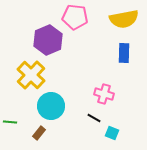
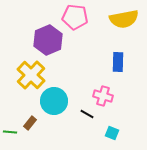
blue rectangle: moved 6 px left, 9 px down
pink cross: moved 1 px left, 2 px down
cyan circle: moved 3 px right, 5 px up
black line: moved 7 px left, 4 px up
green line: moved 10 px down
brown rectangle: moved 9 px left, 10 px up
